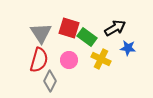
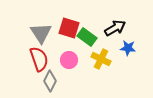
red semicircle: moved 1 px up; rotated 35 degrees counterclockwise
